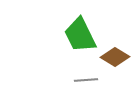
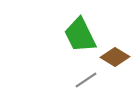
gray line: rotated 30 degrees counterclockwise
